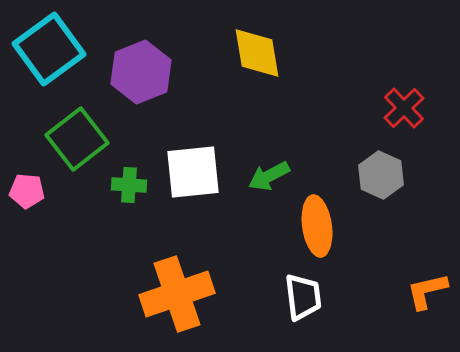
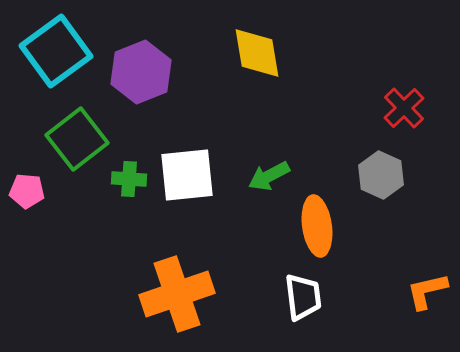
cyan square: moved 7 px right, 2 px down
white square: moved 6 px left, 3 px down
green cross: moved 6 px up
